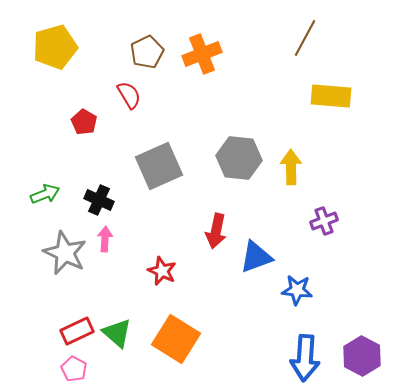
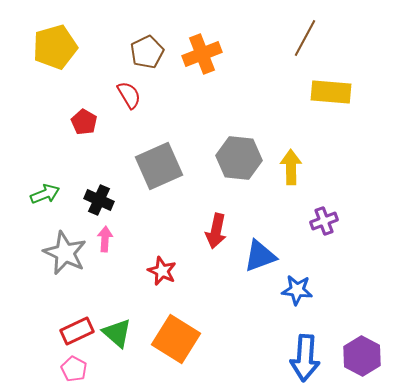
yellow rectangle: moved 4 px up
blue triangle: moved 4 px right, 1 px up
